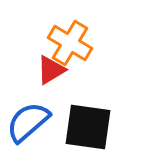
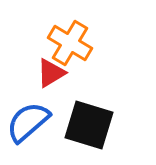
red triangle: moved 3 px down
black square: moved 1 px right, 2 px up; rotated 9 degrees clockwise
